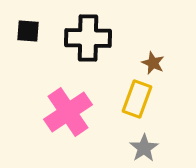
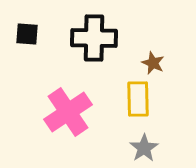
black square: moved 1 px left, 3 px down
black cross: moved 6 px right
yellow rectangle: moved 1 px right; rotated 21 degrees counterclockwise
